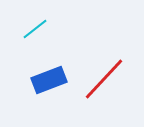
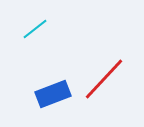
blue rectangle: moved 4 px right, 14 px down
